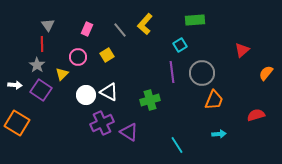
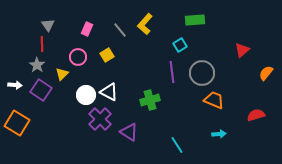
orange trapezoid: rotated 90 degrees counterclockwise
purple cross: moved 2 px left, 4 px up; rotated 20 degrees counterclockwise
